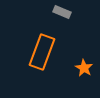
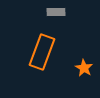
gray rectangle: moved 6 px left; rotated 24 degrees counterclockwise
